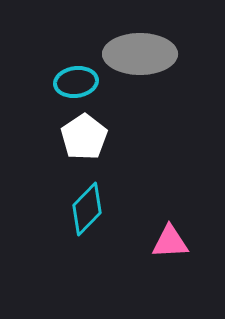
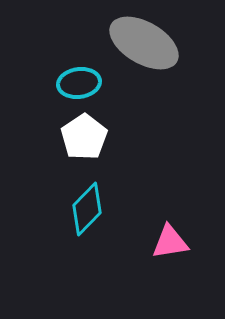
gray ellipse: moved 4 px right, 11 px up; rotated 30 degrees clockwise
cyan ellipse: moved 3 px right, 1 px down
pink triangle: rotated 6 degrees counterclockwise
